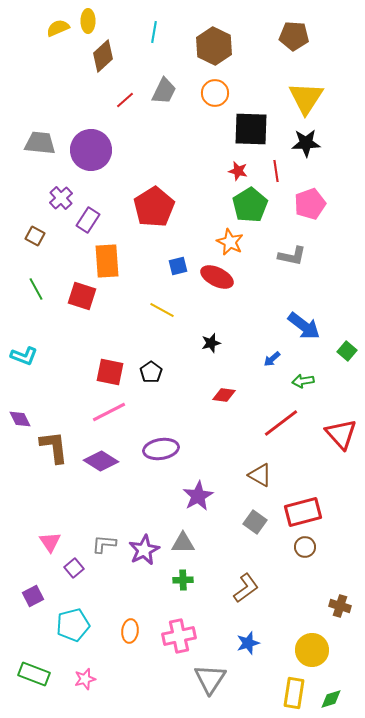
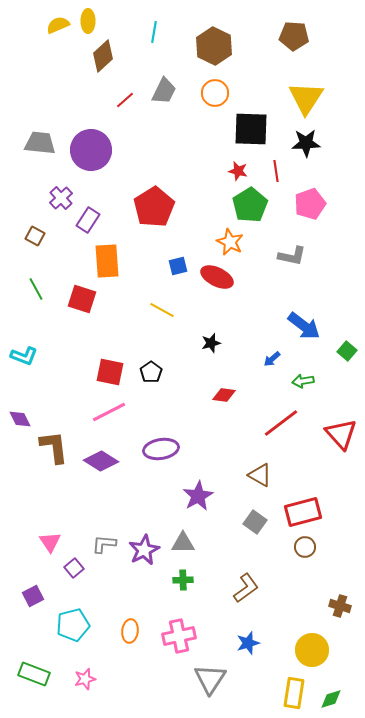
yellow semicircle at (58, 28): moved 3 px up
red square at (82, 296): moved 3 px down
